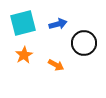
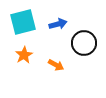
cyan square: moved 1 px up
